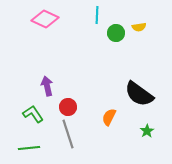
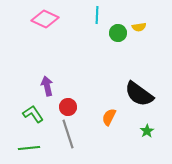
green circle: moved 2 px right
